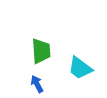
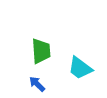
blue arrow: rotated 18 degrees counterclockwise
